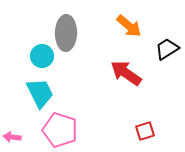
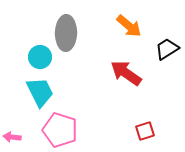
cyan circle: moved 2 px left, 1 px down
cyan trapezoid: moved 1 px up
